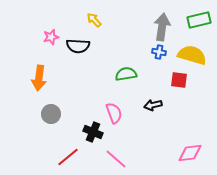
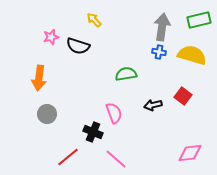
black semicircle: rotated 15 degrees clockwise
red square: moved 4 px right, 16 px down; rotated 30 degrees clockwise
gray circle: moved 4 px left
